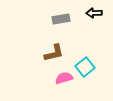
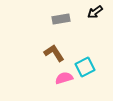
black arrow: moved 1 px right, 1 px up; rotated 35 degrees counterclockwise
brown L-shape: rotated 110 degrees counterclockwise
cyan square: rotated 12 degrees clockwise
